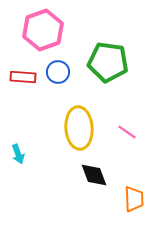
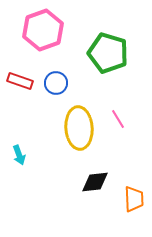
green pentagon: moved 9 px up; rotated 9 degrees clockwise
blue circle: moved 2 px left, 11 px down
red rectangle: moved 3 px left, 4 px down; rotated 15 degrees clockwise
pink line: moved 9 px left, 13 px up; rotated 24 degrees clockwise
cyan arrow: moved 1 px right, 1 px down
black diamond: moved 1 px right, 7 px down; rotated 76 degrees counterclockwise
